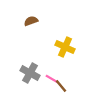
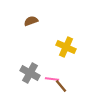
yellow cross: moved 1 px right
pink line: rotated 24 degrees counterclockwise
